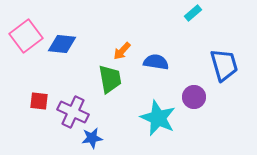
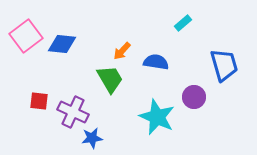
cyan rectangle: moved 10 px left, 10 px down
green trapezoid: rotated 20 degrees counterclockwise
cyan star: moved 1 px left, 1 px up
